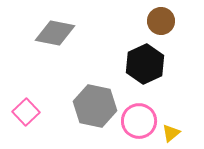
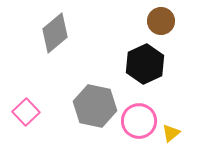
gray diamond: rotated 51 degrees counterclockwise
